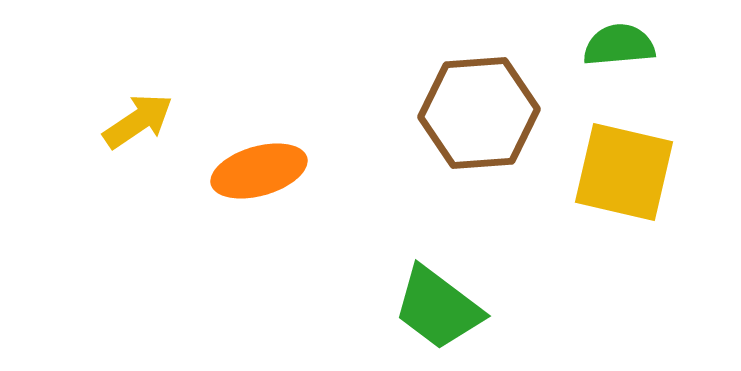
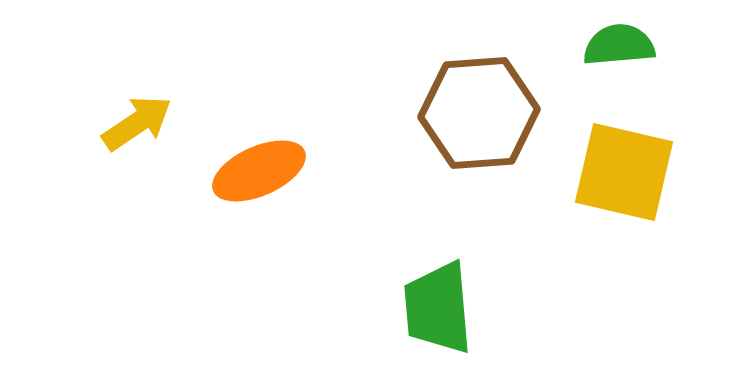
yellow arrow: moved 1 px left, 2 px down
orange ellipse: rotated 8 degrees counterclockwise
green trapezoid: rotated 48 degrees clockwise
